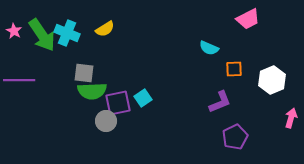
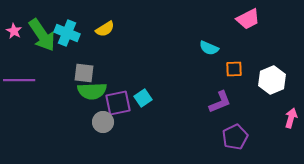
gray circle: moved 3 px left, 1 px down
